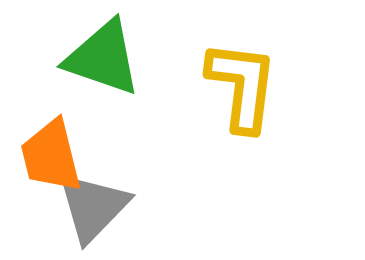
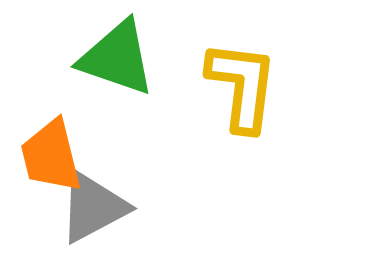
green triangle: moved 14 px right
gray triangle: rotated 18 degrees clockwise
